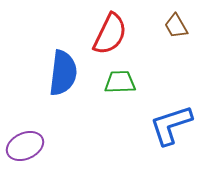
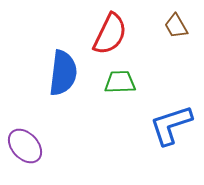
purple ellipse: rotated 72 degrees clockwise
